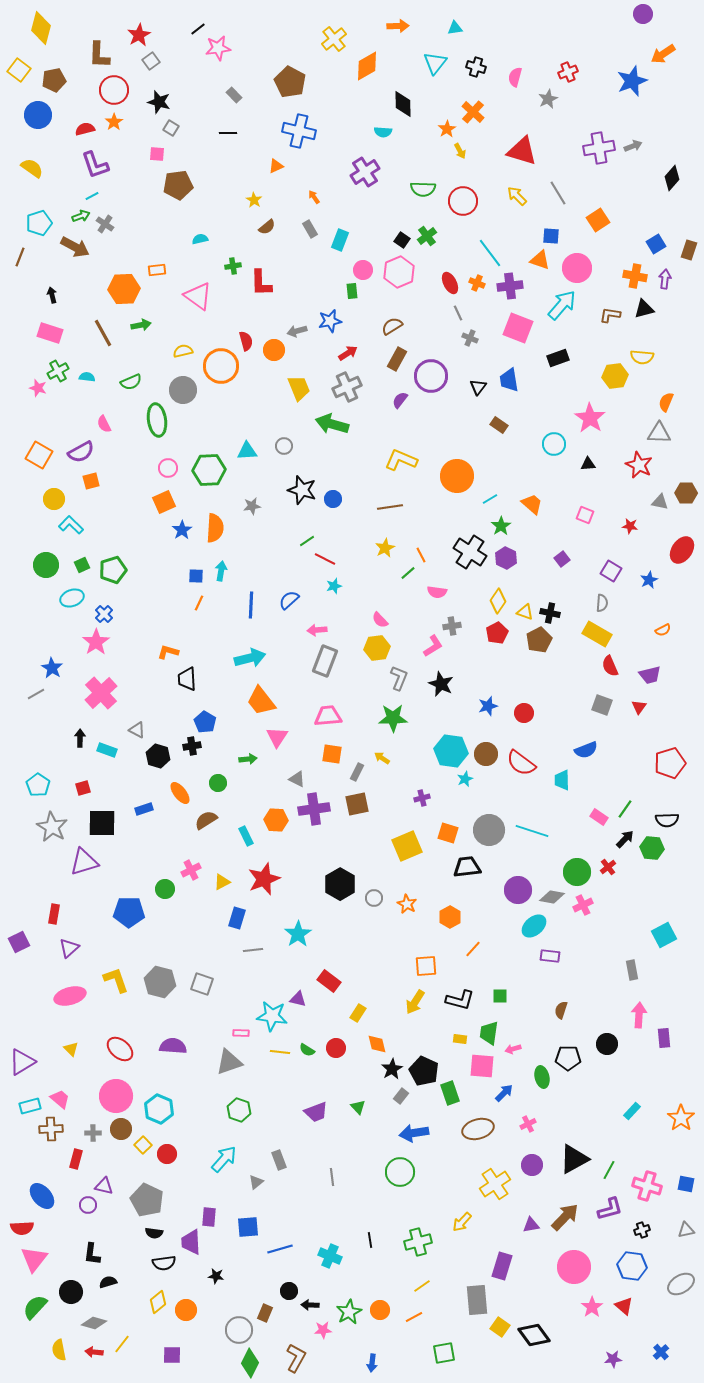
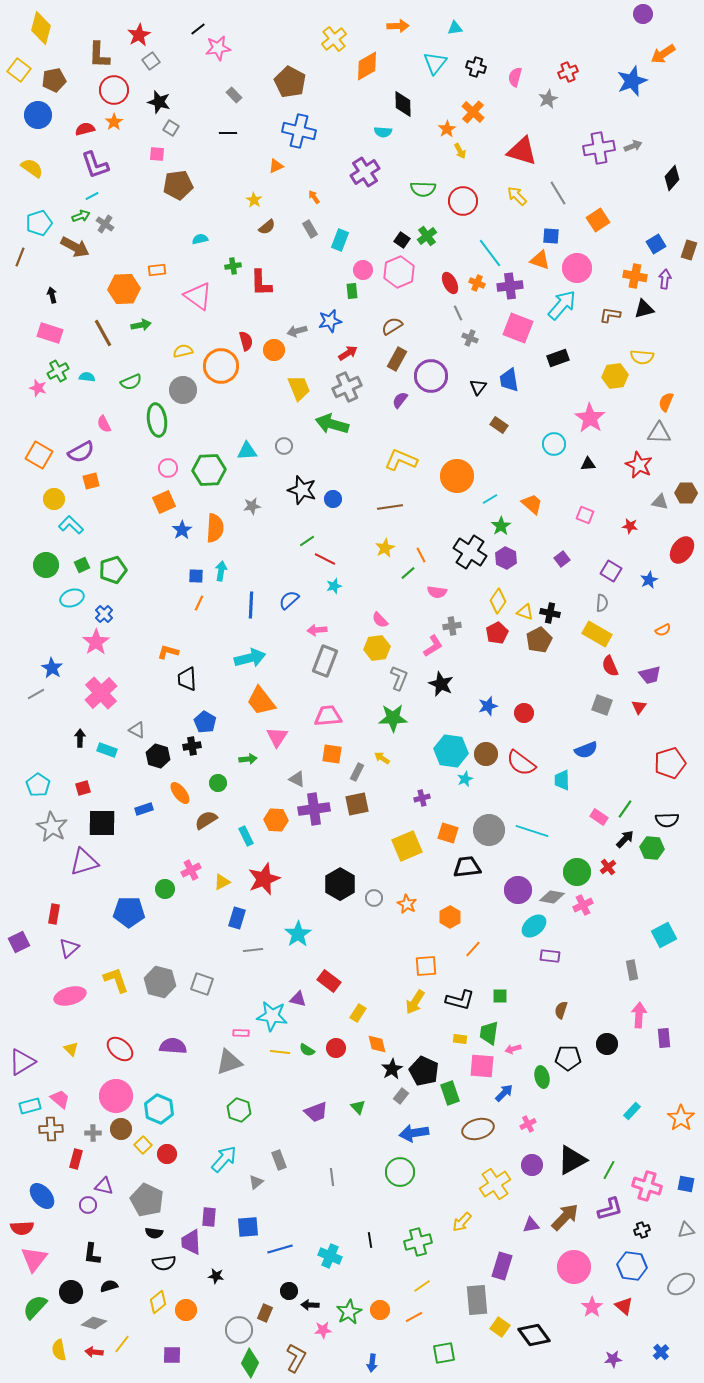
black triangle at (574, 1159): moved 2 px left, 1 px down
black semicircle at (108, 1282): moved 1 px right, 4 px down
